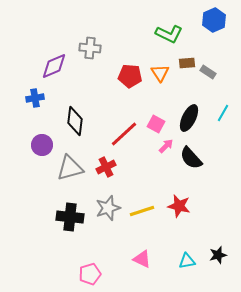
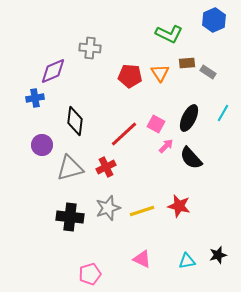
purple diamond: moved 1 px left, 5 px down
